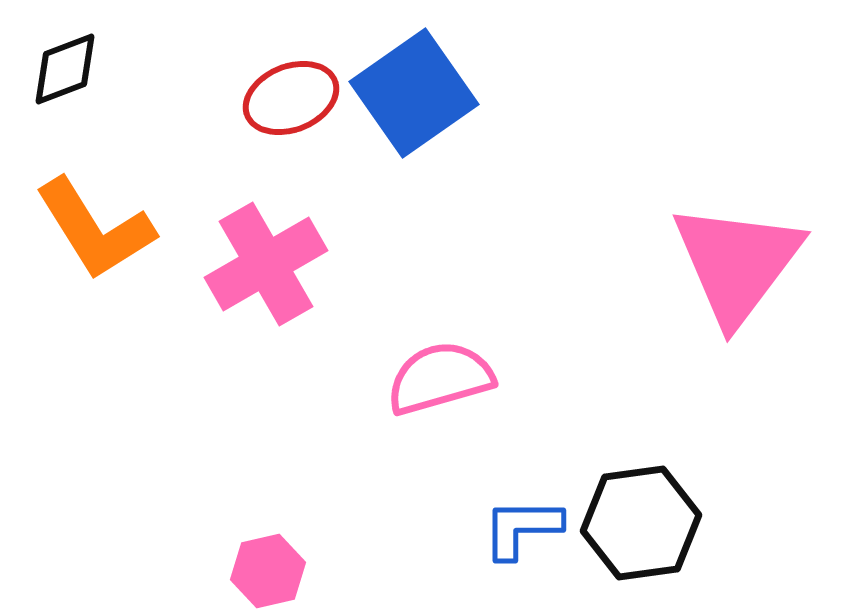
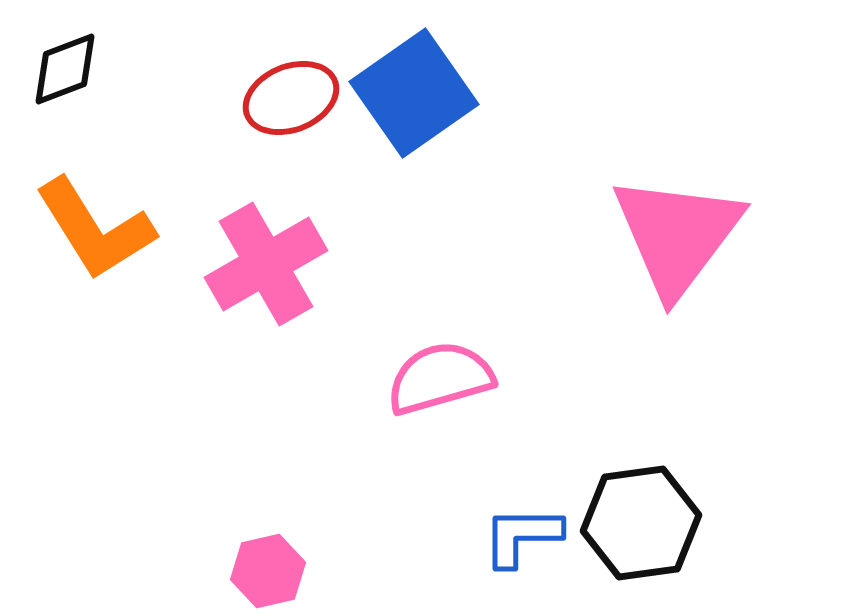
pink triangle: moved 60 px left, 28 px up
blue L-shape: moved 8 px down
